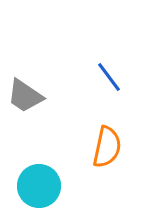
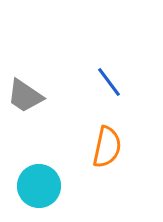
blue line: moved 5 px down
